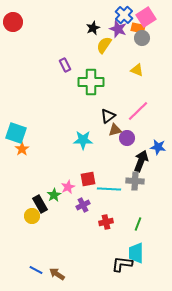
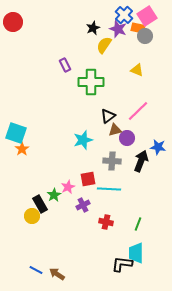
pink square: moved 1 px right, 1 px up
gray circle: moved 3 px right, 2 px up
cyan star: rotated 18 degrees counterclockwise
gray cross: moved 23 px left, 20 px up
red cross: rotated 24 degrees clockwise
